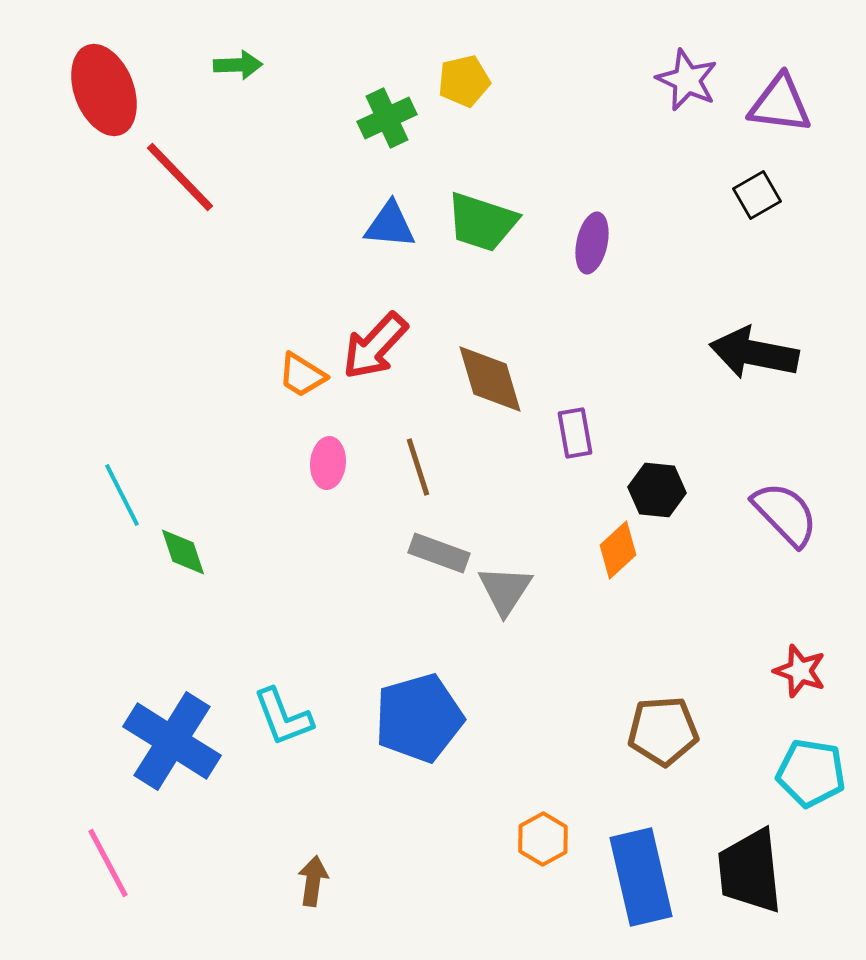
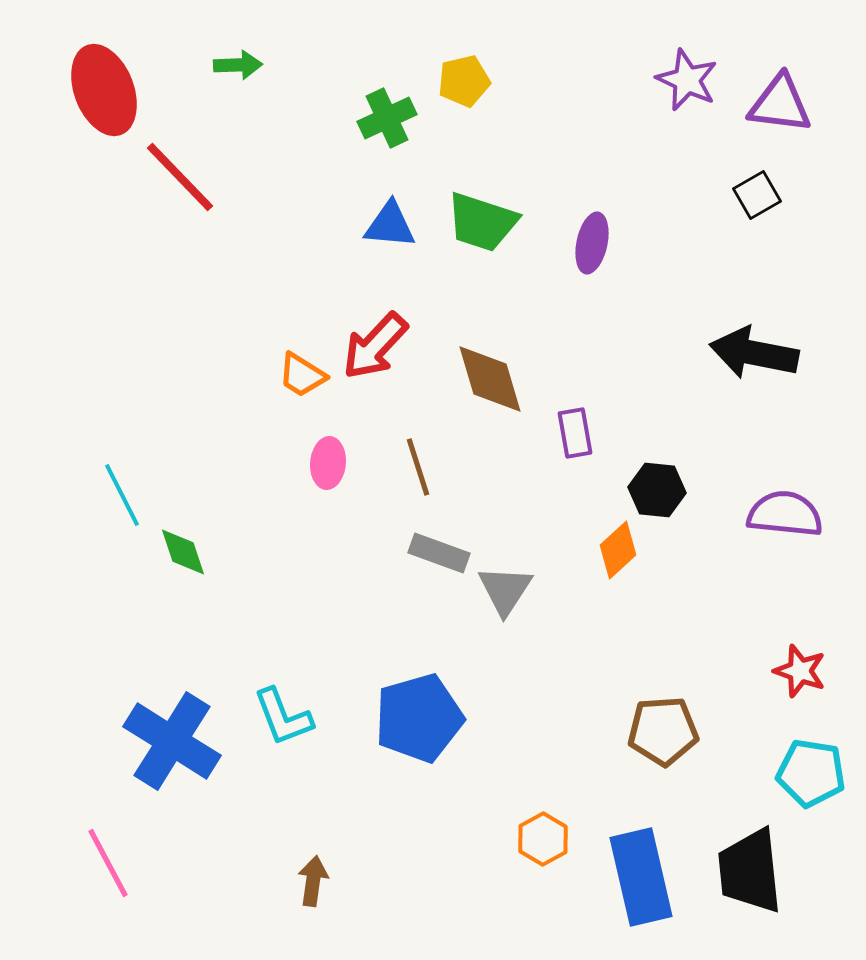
purple semicircle: rotated 40 degrees counterclockwise
